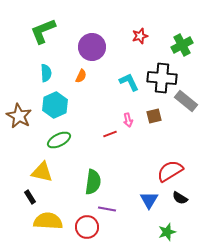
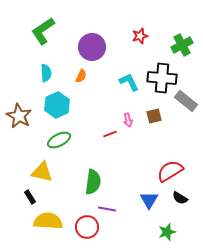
green L-shape: rotated 12 degrees counterclockwise
cyan hexagon: moved 2 px right
